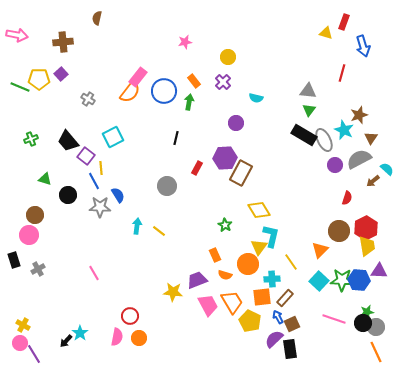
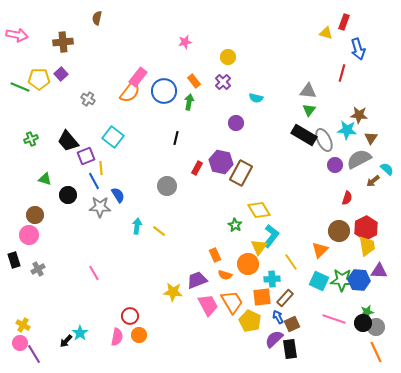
blue arrow at (363, 46): moved 5 px left, 3 px down
brown star at (359, 115): rotated 24 degrees clockwise
cyan star at (344, 130): moved 3 px right; rotated 18 degrees counterclockwise
cyan square at (113, 137): rotated 25 degrees counterclockwise
purple square at (86, 156): rotated 30 degrees clockwise
purple hexagon at (225, 158): moved 4 px left, 4 px down; rotated 15 degrees clockwise
green star at (225, 225): moved 10 px right
cyan L-shape at (271, 236): rotated 25 degrees clockwise
cyan square at (319, 281): rotated 18 degrees counterclockwise
orange circle at (139, 338): moved 3 px up
